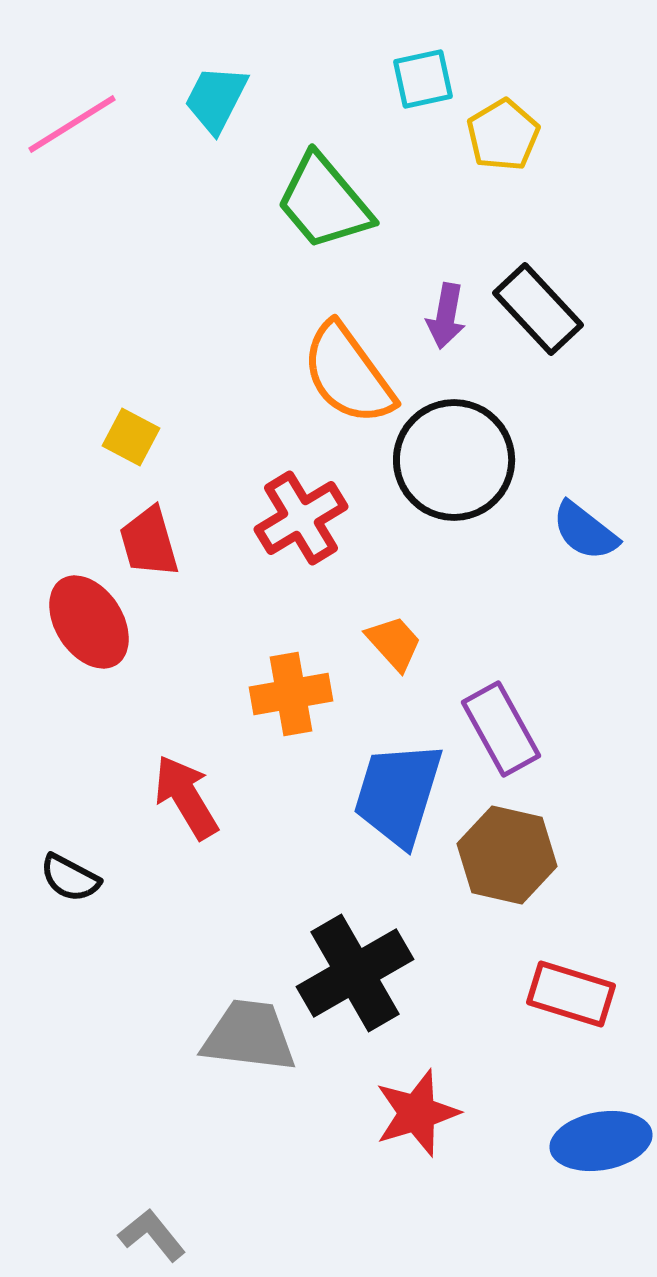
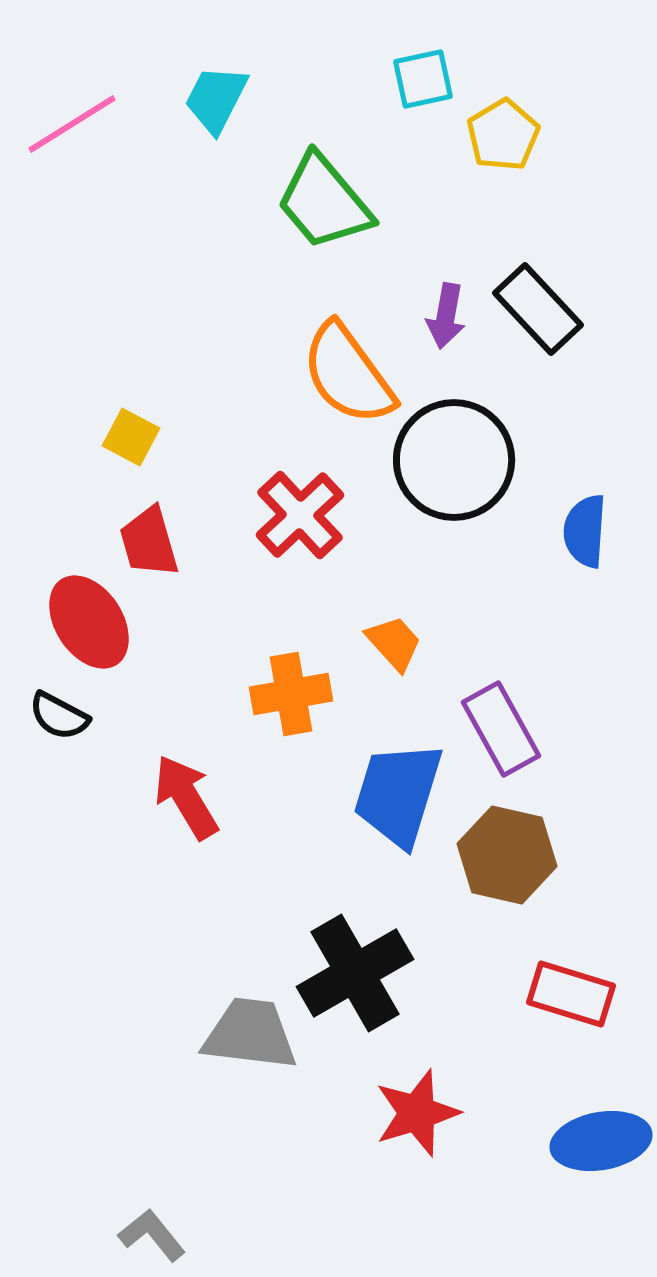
red cross: moved 1 px left, 3 px up; rotated 12 degrees counterclockwise
blue semicircle: rotated 56 degrees clockwise
black semicircle: moved 11 px left, 162 px up
gray trapezoid: moved 1 px right, 2 px up
